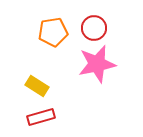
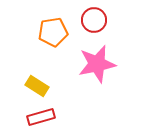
red circle: moved 8 px up
